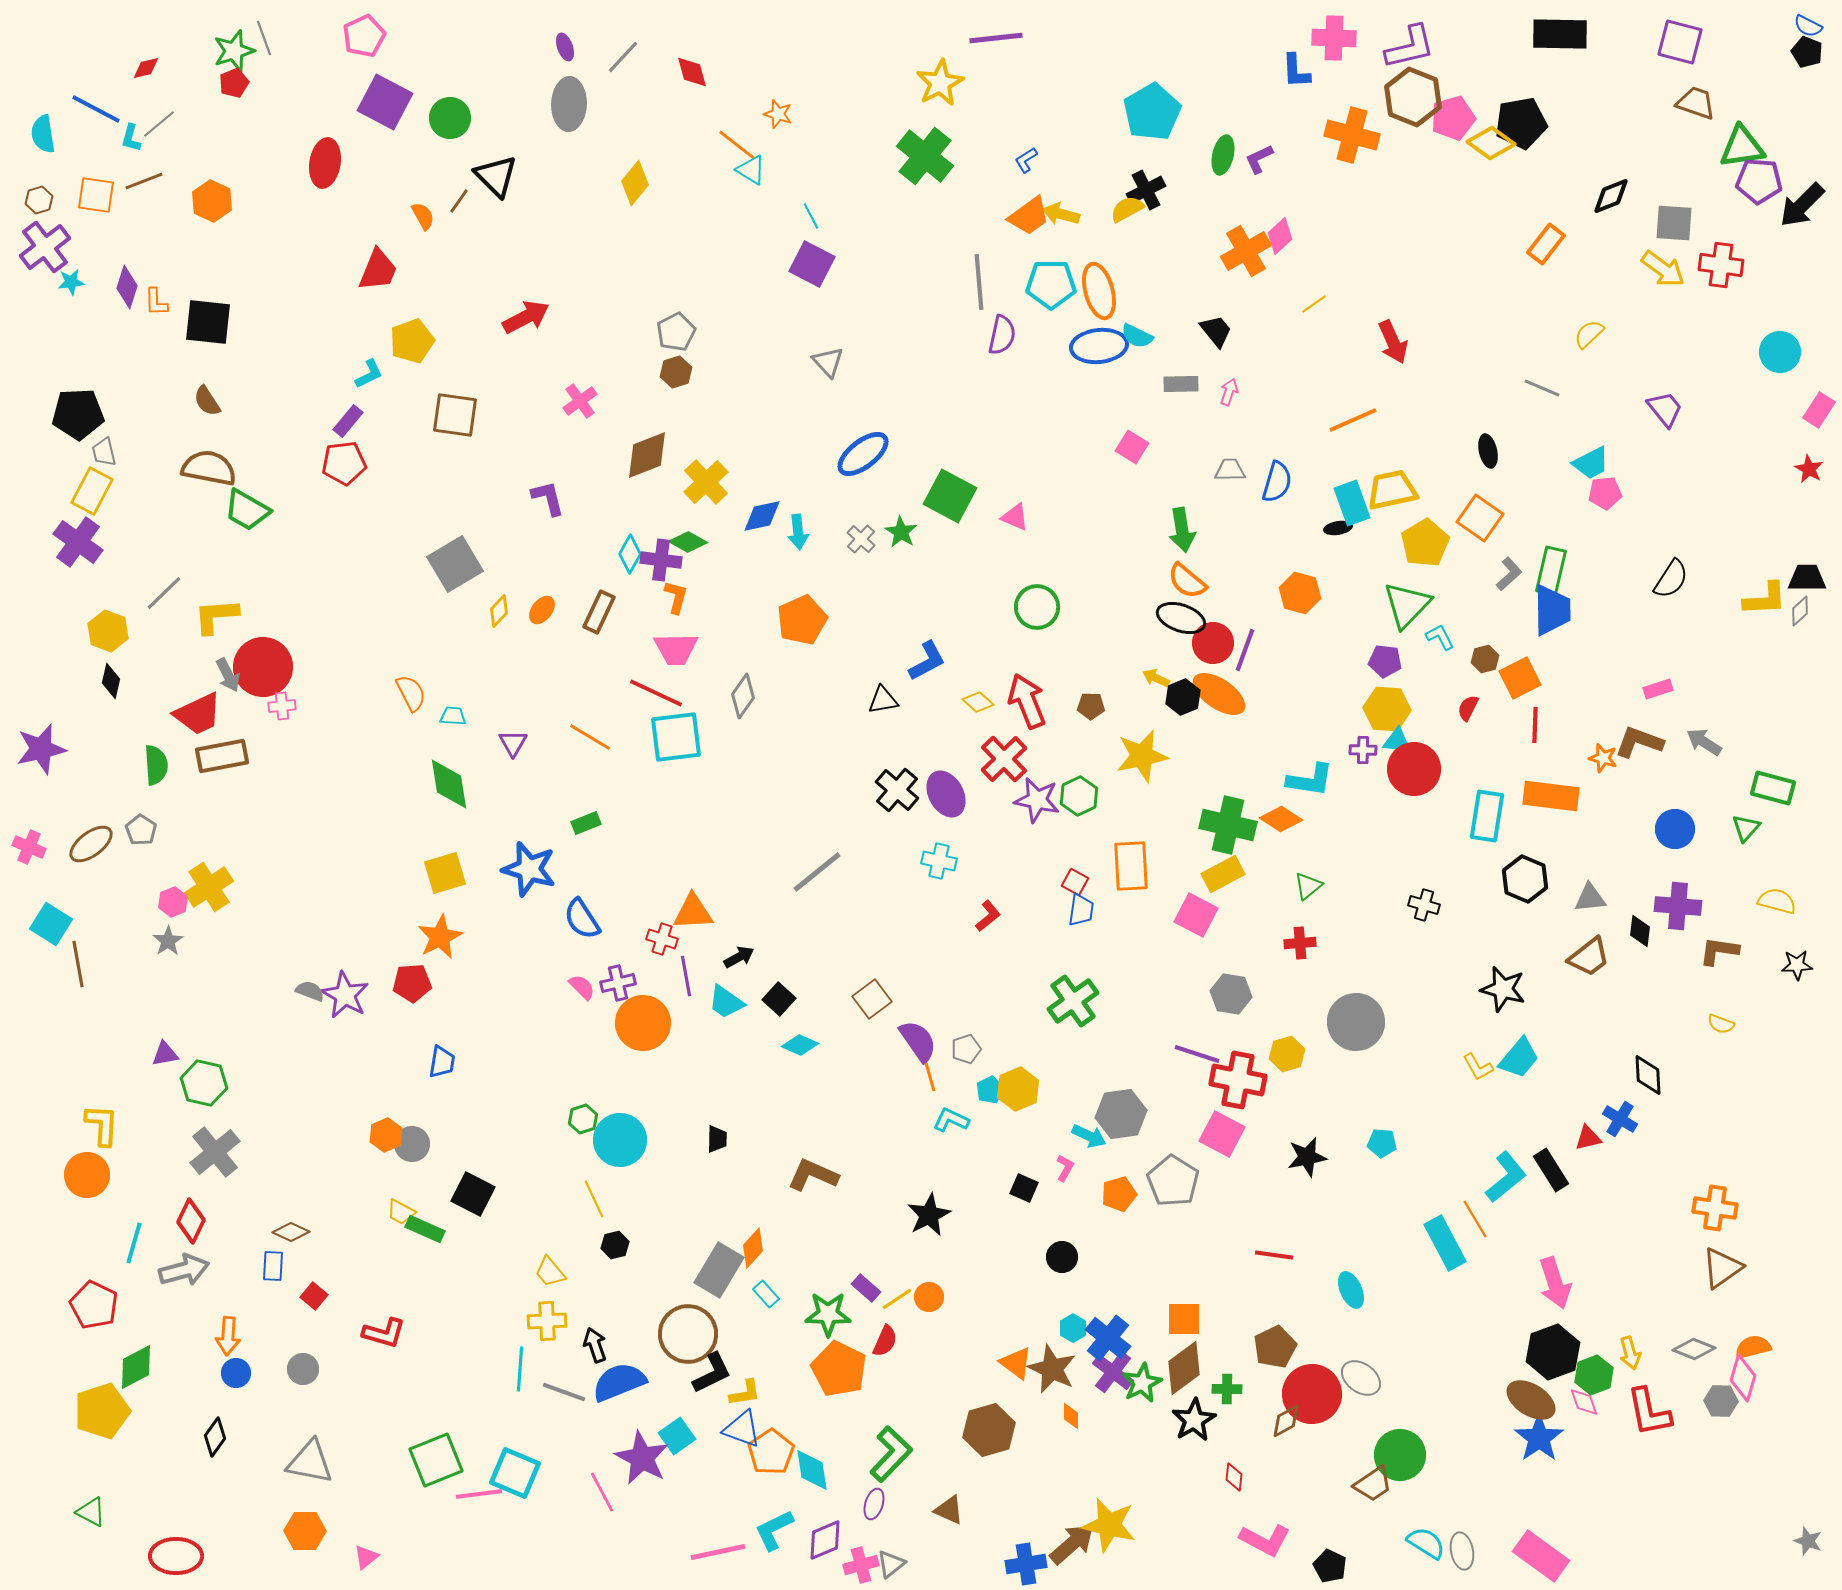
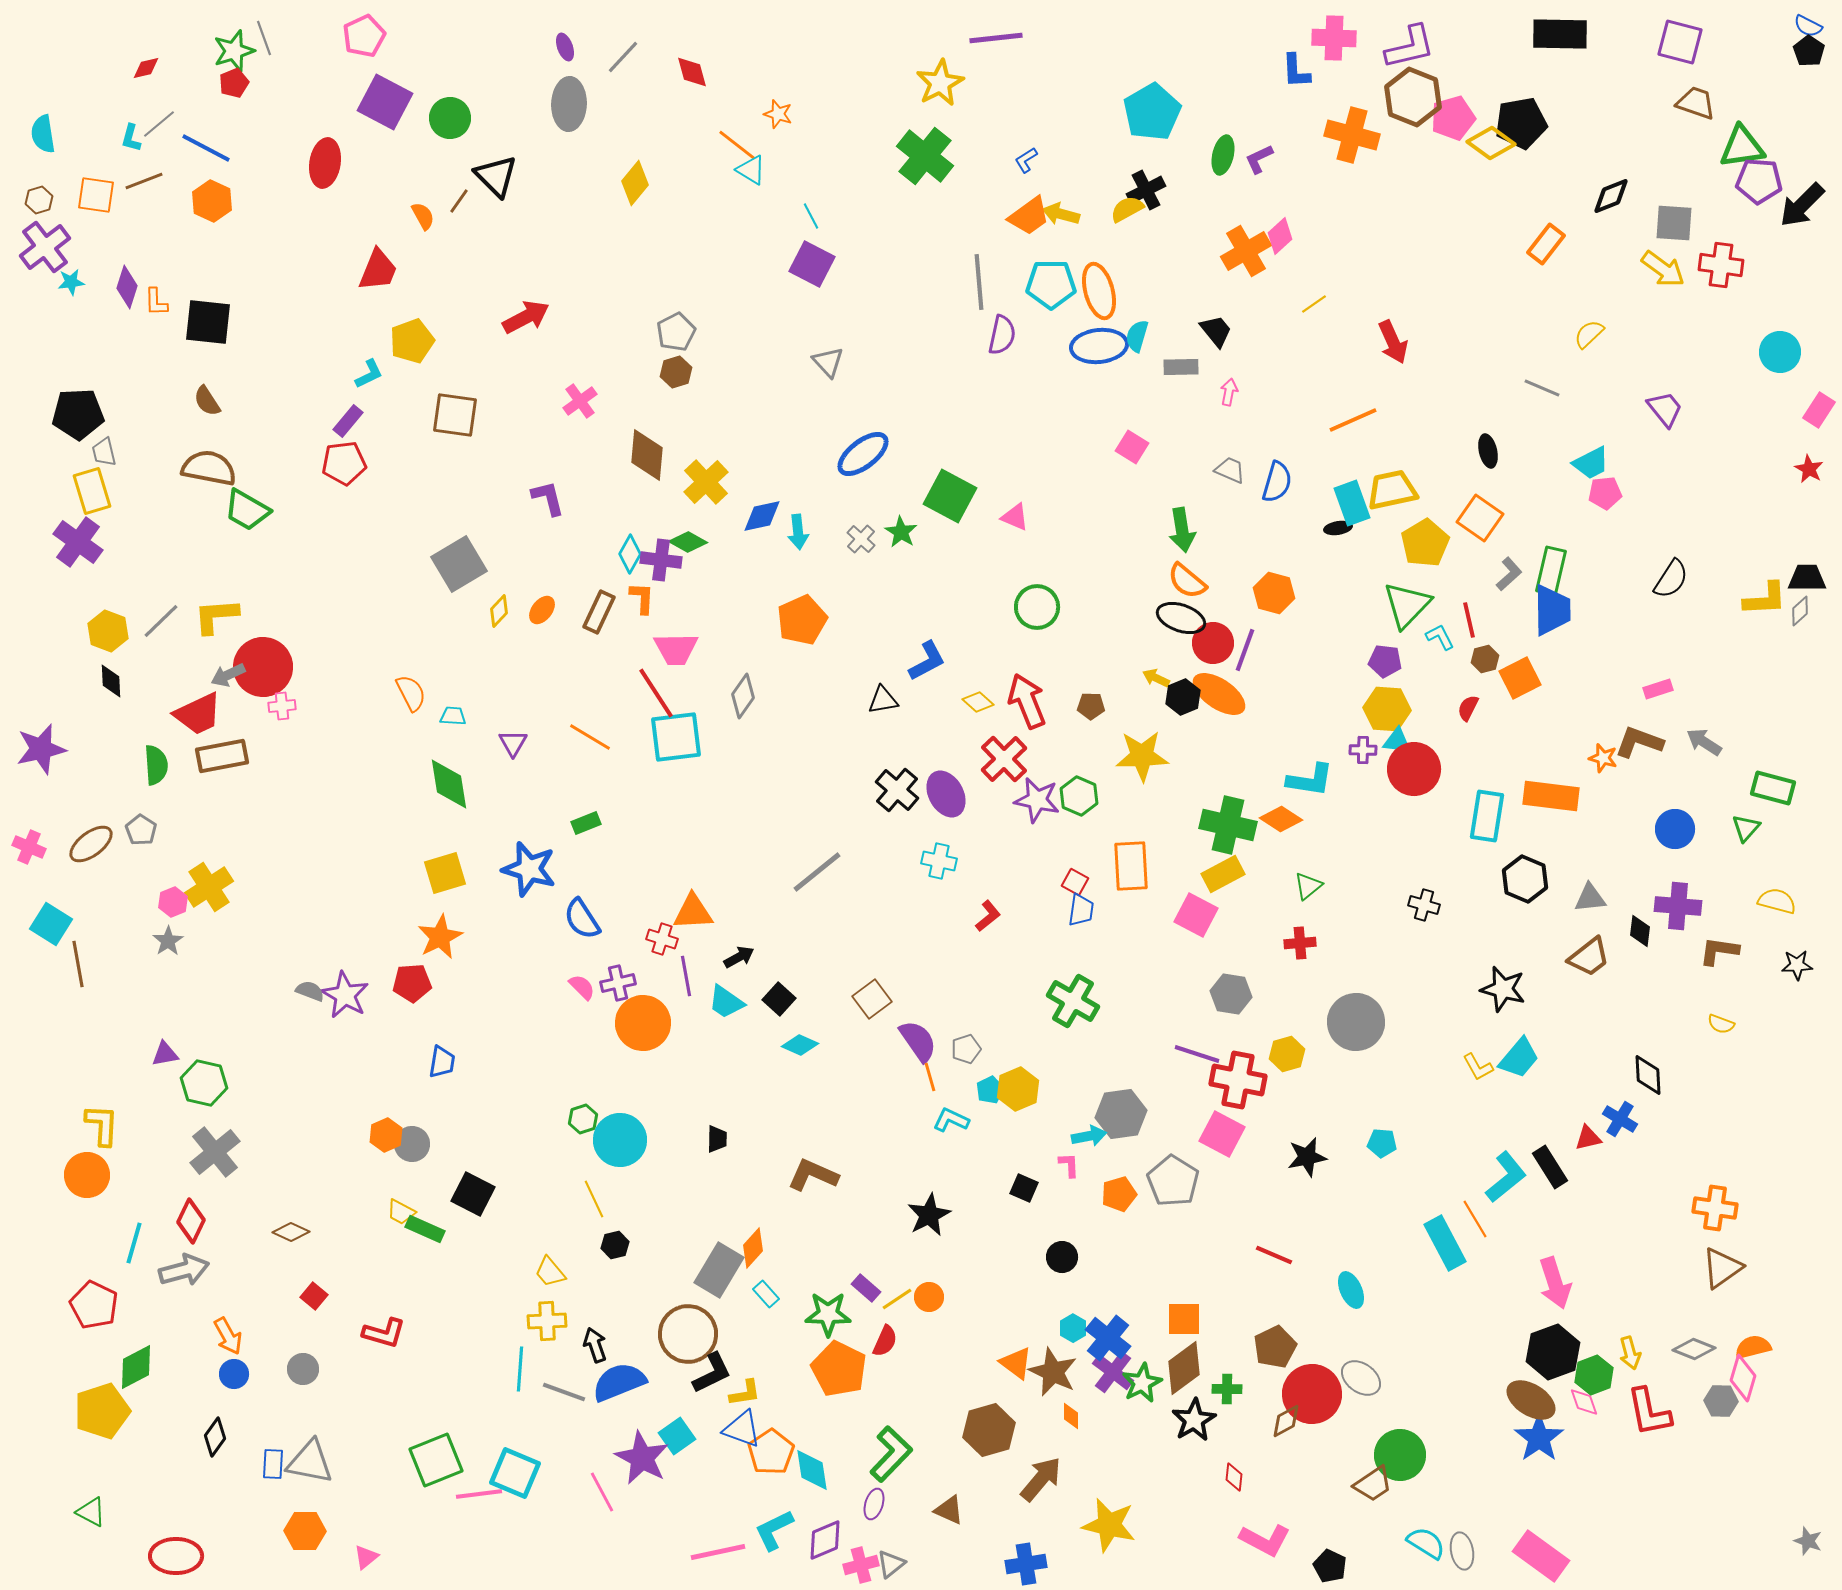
black pentagon at (1807, 52): moved 2 px right, 1 px up; rotated 12 degrees clockwise
blue line at (96, 109): moved 110 px right, 39 px down
cyan semicircle at (1137, 336): rotated 80 degrees clockwise
gray rectangle at (1181, 384): moved 17 px up
pink arrow at (1229, 392): rotated 8 degrees counterclockwise
brown diamond at (647, 455): rotated 64 degrees counterclockwise
gray trapezoid at (1230, 470): rotated 24 degrees clockwise
yellow rectangle at (92, 491): rotated 45 degrees counterclockwise
gray square at (455, 564): moved 4 px right
gray line at (164, 593): moved 3 px left, 28 px down
orange hexagon at (1300, 593): moved 26 px left
orange L-shape at (676, 597): moved 34 px left, 1 px down; rotated 12 degrees counterclockwise
gray arrow at (228, 675): rotated 92 degrees clockwise
black diamond at (111, 681): rotated 16 degrees counterclockwise
red line at (656, 693): rotated 32 degrees clockwise
red line at (1535, 725): moved 66 px left, 105 px up; rotated 15 degrees counterclockwise
yellow star at (1142, 756): rotated 10 degrees clockwise
green hexagon at (1079, 796): rotated 12 degrees counterclockwise
green cross at (1073, 1001): rotated 24 degrees counterclockwise
cyan arrow at (1089, 1136): rotated 36 degrees counterclockwise
pink L-shape at (1065, 1168): moved 4 px right, 3 px up; rotated 32 degrees counterclockwise
black rectangle at (1551, 1170): moved 1 px left, 3 px up
red line at (1274, 1255): rotated 15 degrees clockwise
blue rectangle at (273, 1266): moved 198 px down
orange arrow at (228, 1336): rotated 33 degrees counterclockwise
brown star at (1052, 1369): moved 1 px right, 3 px down
blue circle at (236, 1373): moved 2 px left, 1 px down
brown arrow at (1072, 1544): moved 31 px left, 65 px up; rotated 9 degrees counterclockwise
